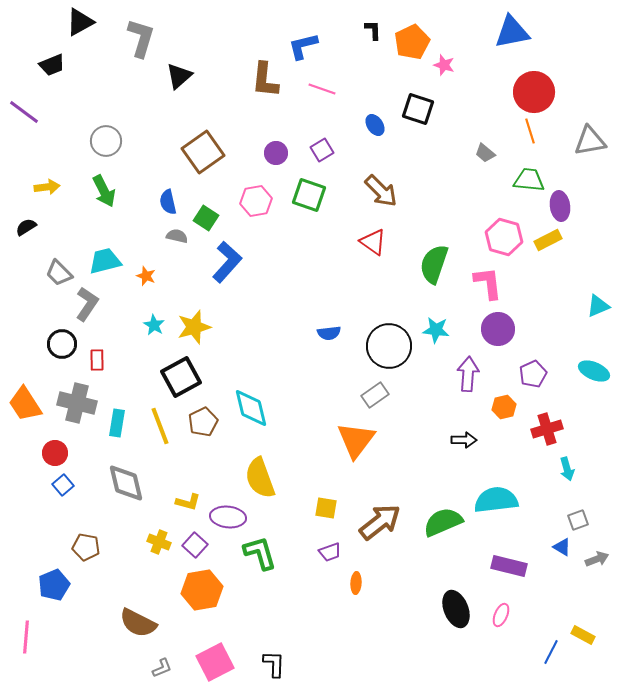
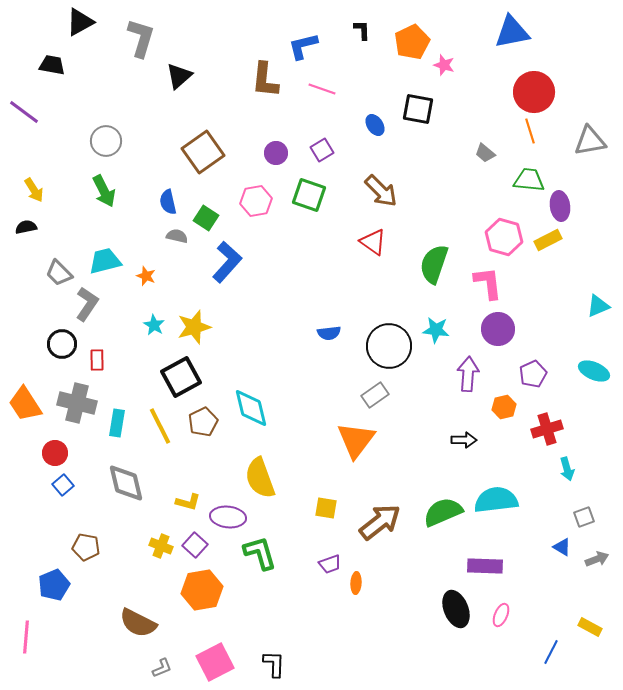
black L-shape at (373, 30): moved 11 px left
black trapezoid at (52, 65): rotated 148 degrees counterclockwise
black square at (418, 109): rotated 8 degrees counterclockwise
yellow arrow at (47, 187): moved 13 px left, 3 px down; rotated 65 degrees clockwise
black semicircle at (26, 227): rotated 20 degrees clockwise
yellow line at (160, 426): rotated 6 degrees counterclockwise
gray square at (578, 520): moved 6 px right, 3 px up
green semicircle at (443, 522): moved 10 px up
yellow cross at (159, 542): moved 2 px right, 4 px down
purple trapezoid at (330, 552): moved 12 px down
purple rectangle at (509, 566): moved 24 px left; rotated 12 degrees counterclockwise
yellow rectangle at (583, 635): moved 7 px right, 8 px up
